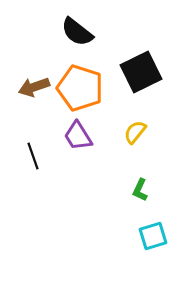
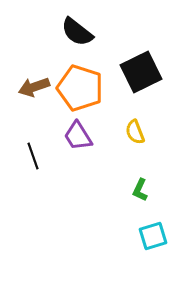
yellow semicircle: rotated 60 degrees counterclockwise
